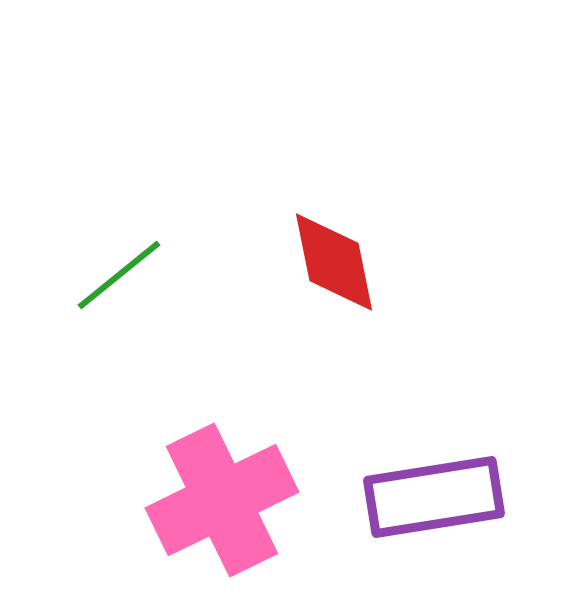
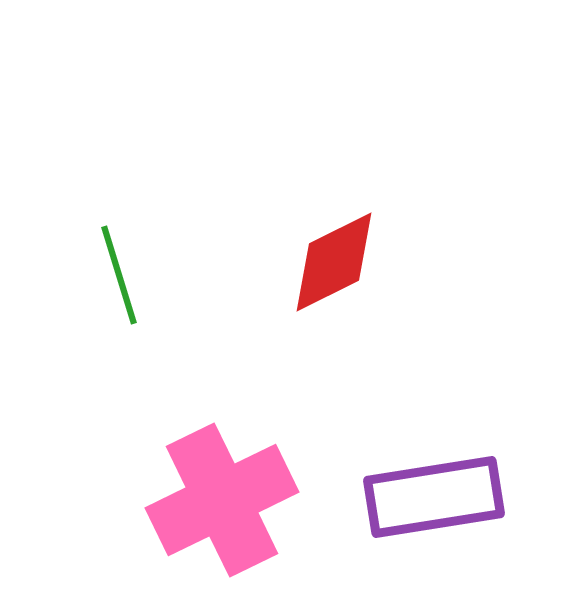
red diamond: rotated 75 degrees clockwise
green line: rotated 68 degrees counterclockwise
